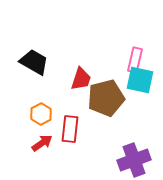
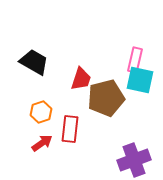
orange hexagon: moved 2 px up; rotated 10 degrees clockwise
